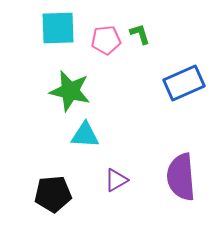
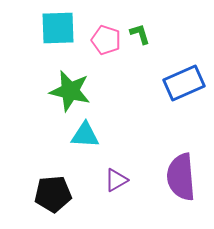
pink pentagon: rotated 24 degrees clockwise
